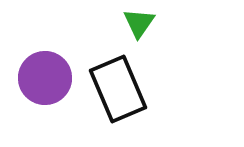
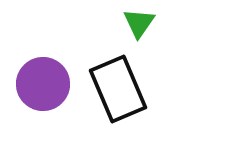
purple circle: moved 2 px left, 6 px down
